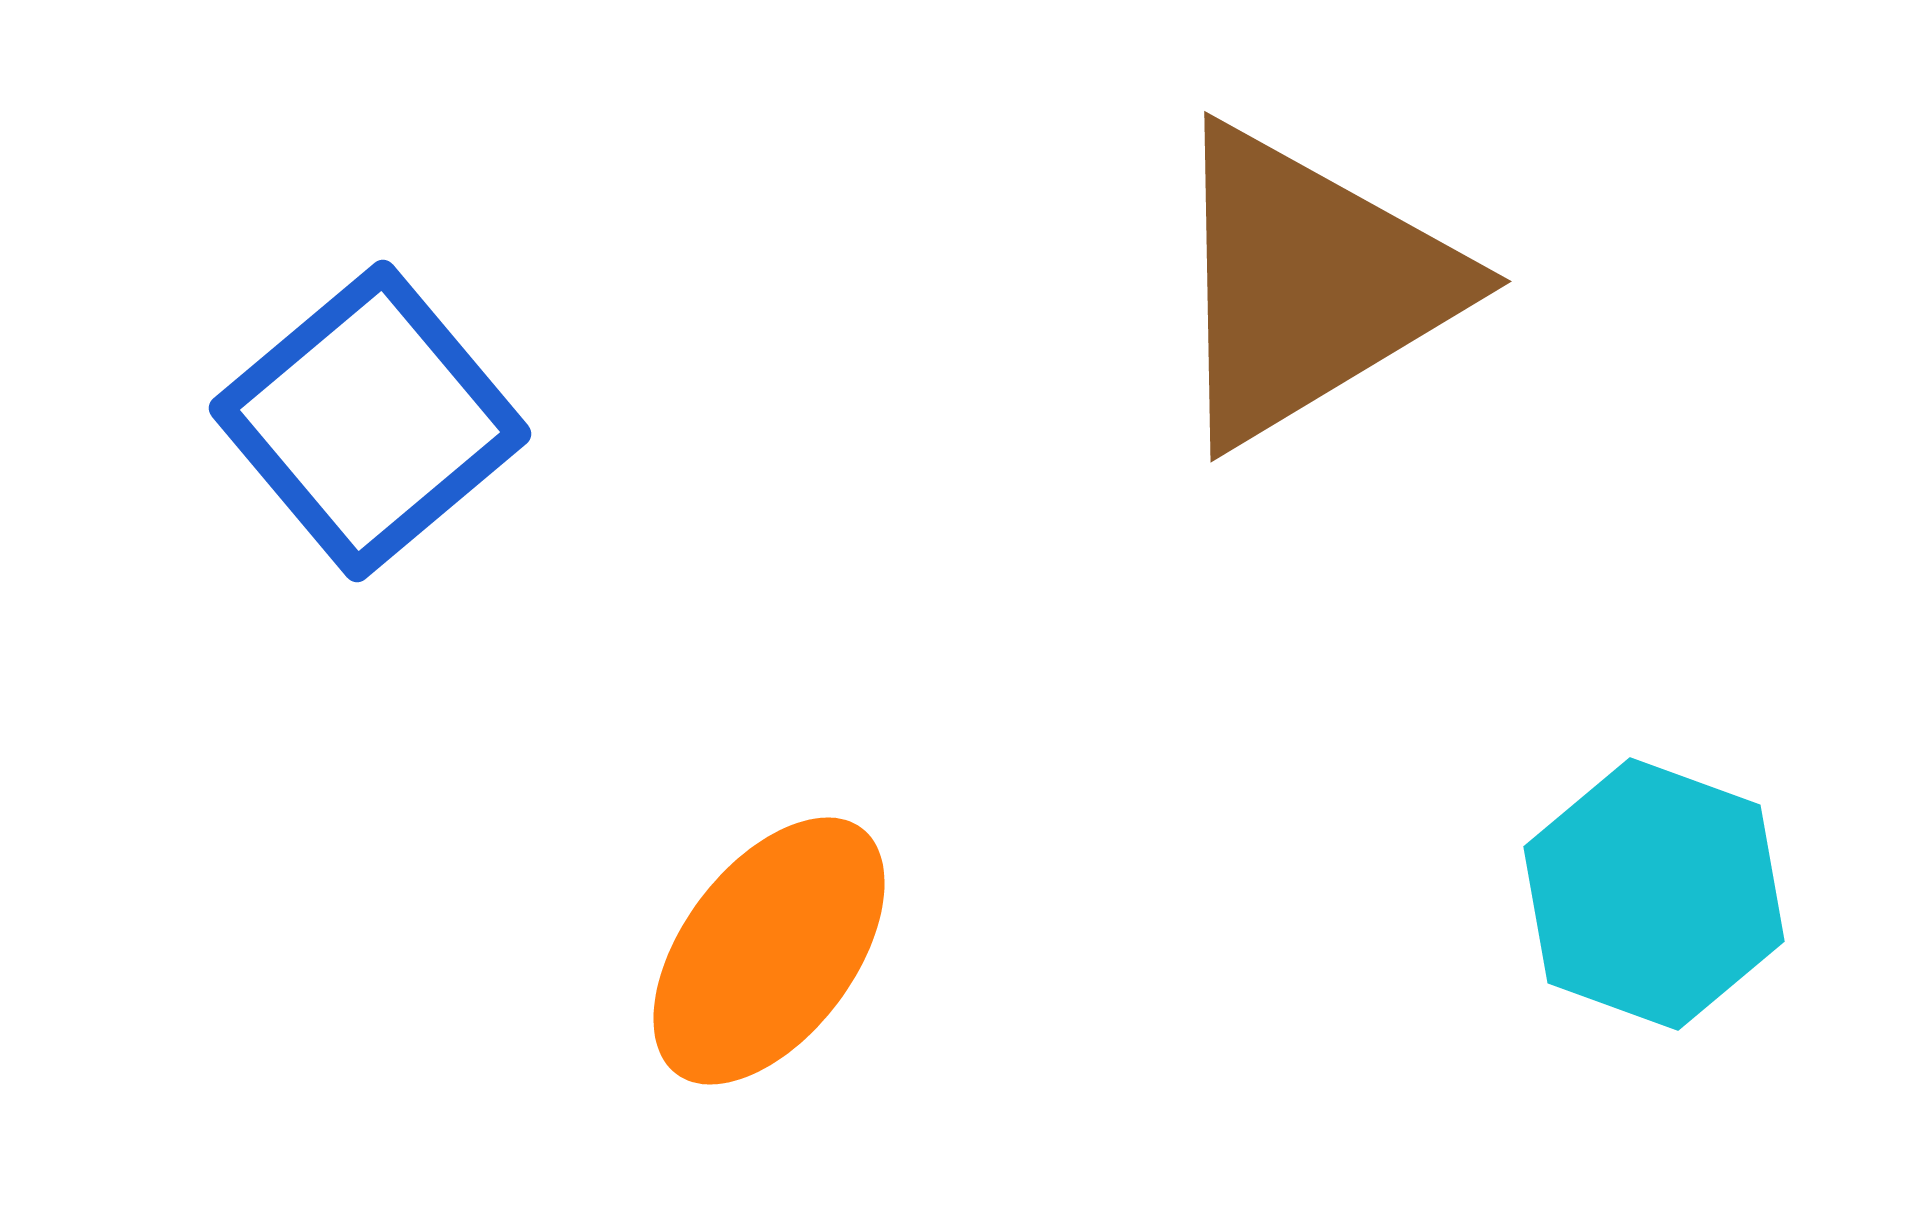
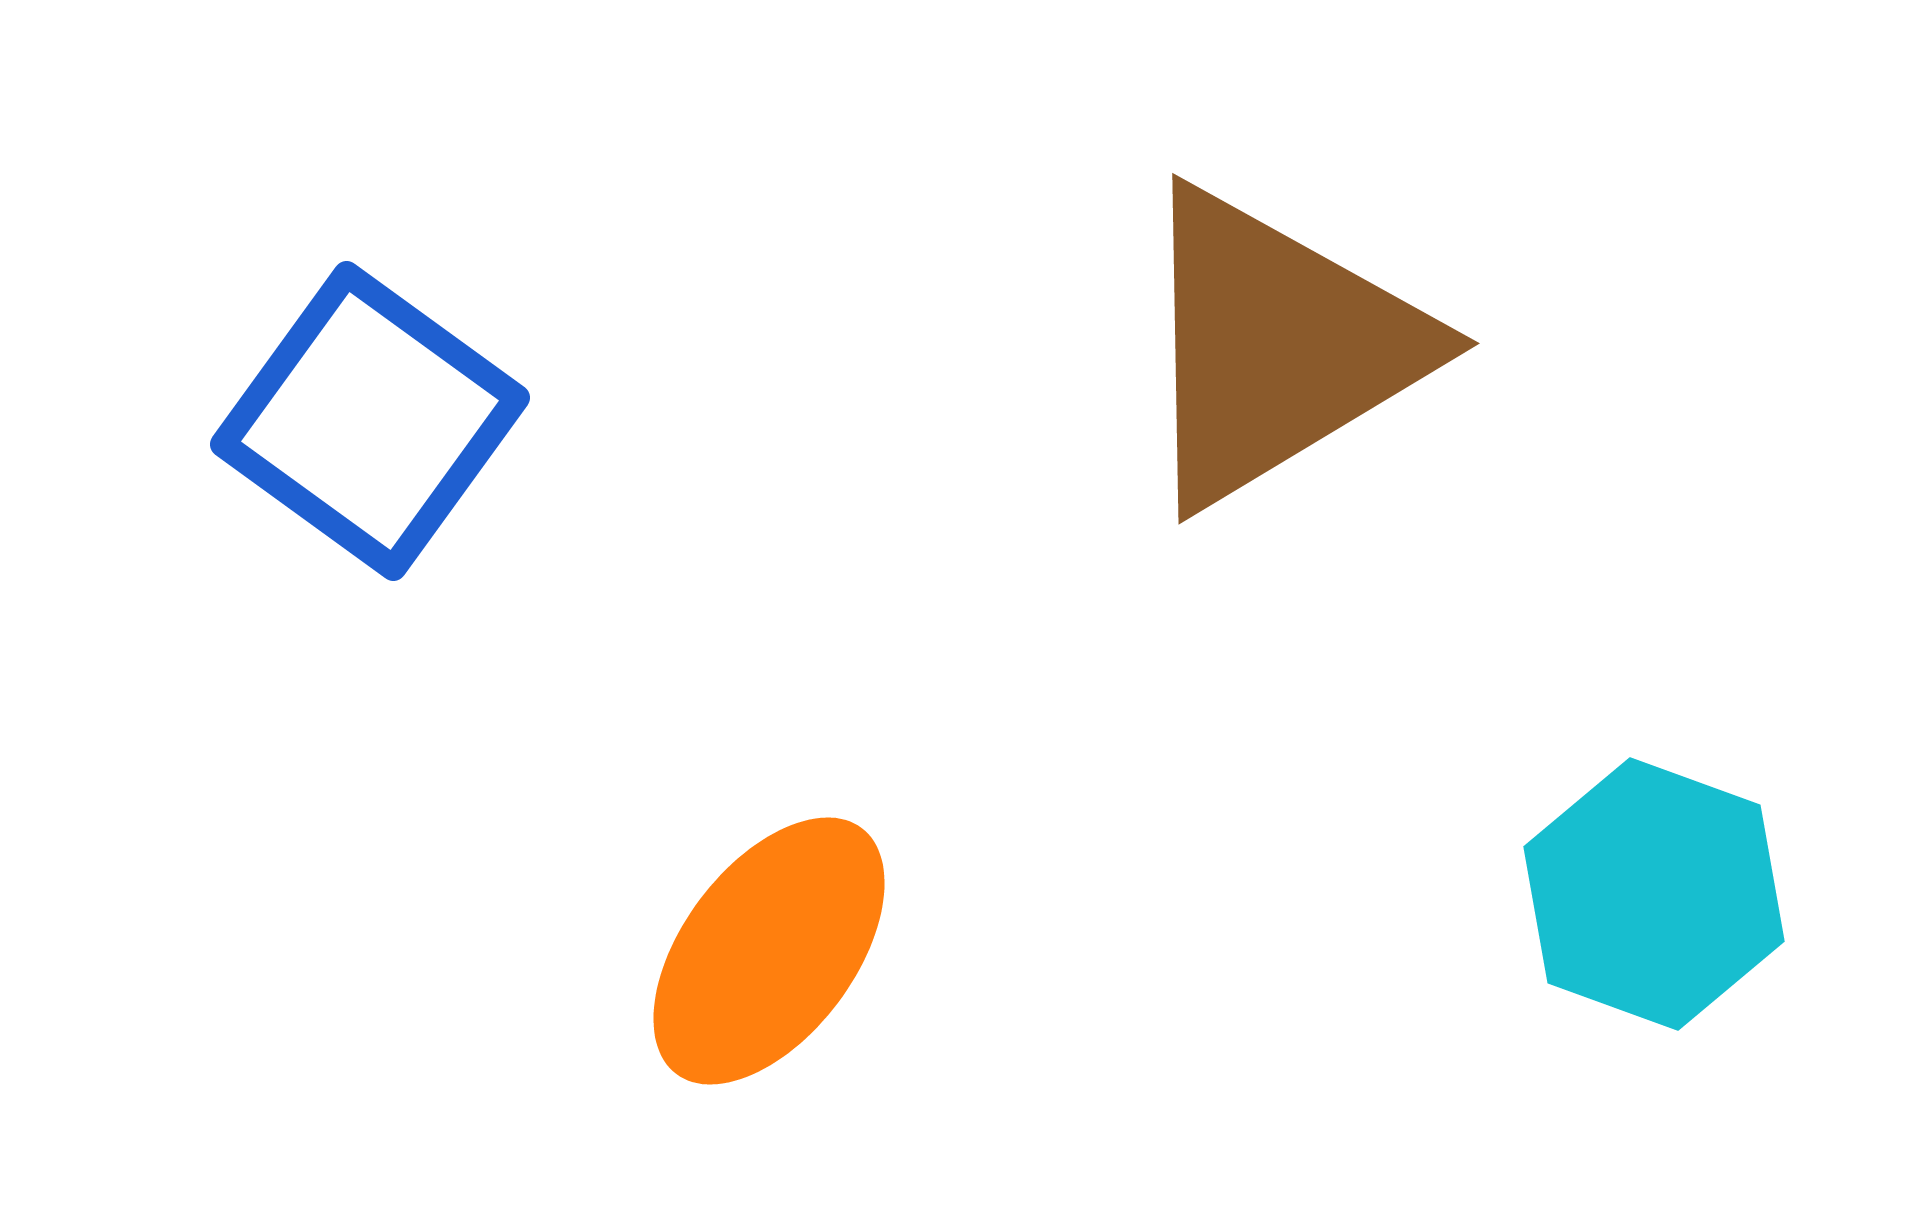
brown triangle: moved 32 px left, 62 px down
blue square: rotated 14 degrees counterclockwise
